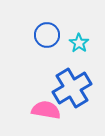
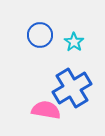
blue circle: moved 7 px left
cyan star: moved 5 px left, 1 px up
